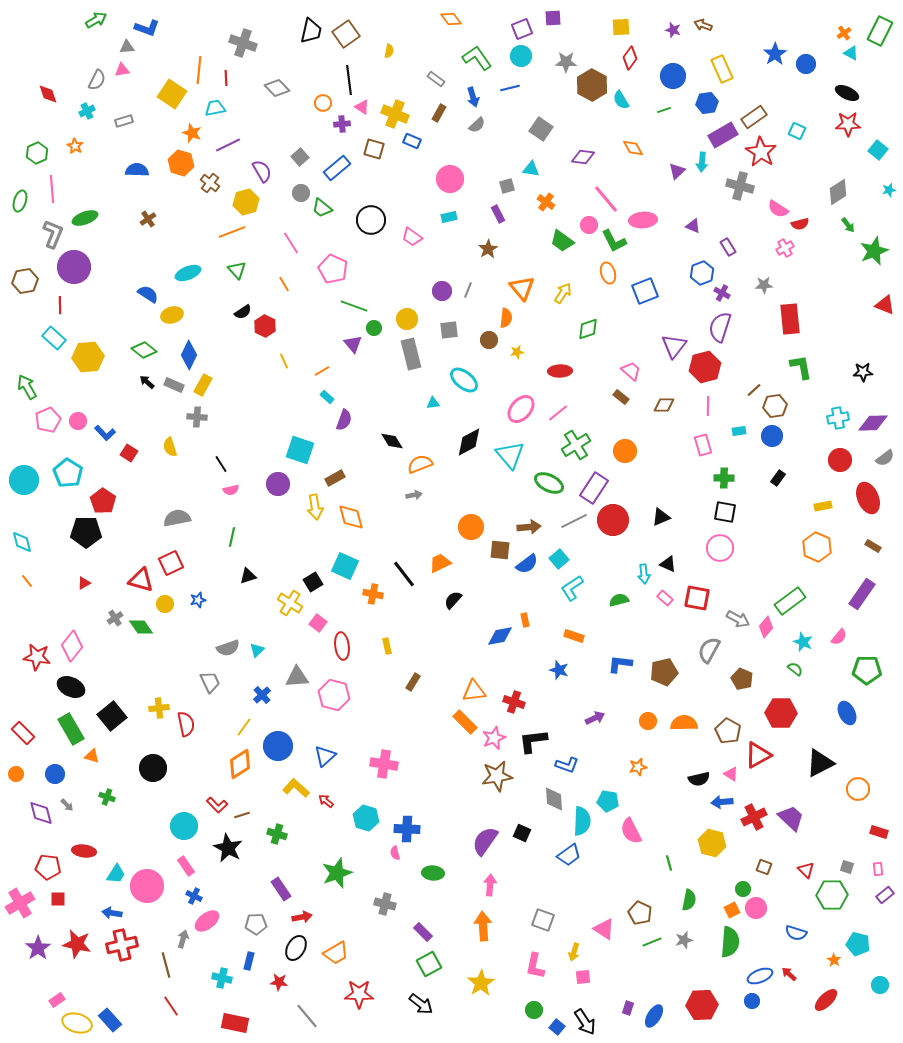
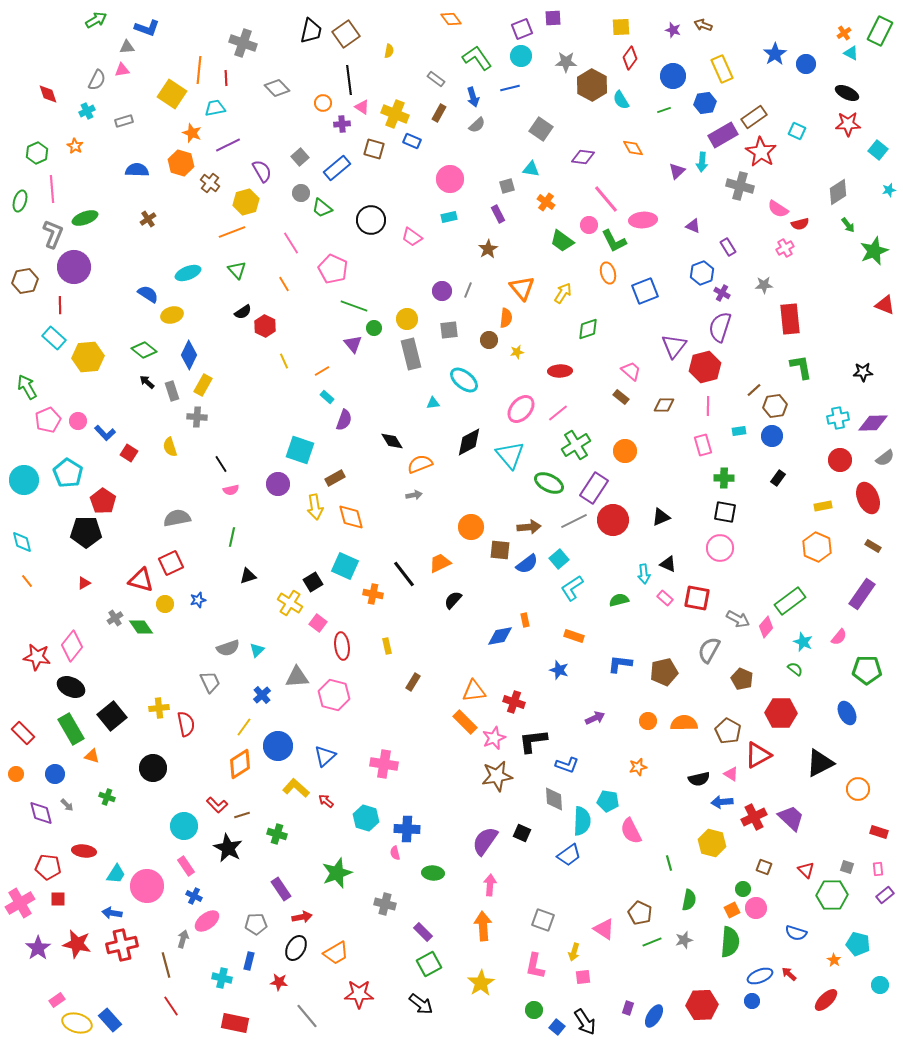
blue hexagon at (707, 103): moved 2 px left
gray rectangle at (174, 385): moved 2 px left, 6 px down; rotated 48 degrees clockwise
